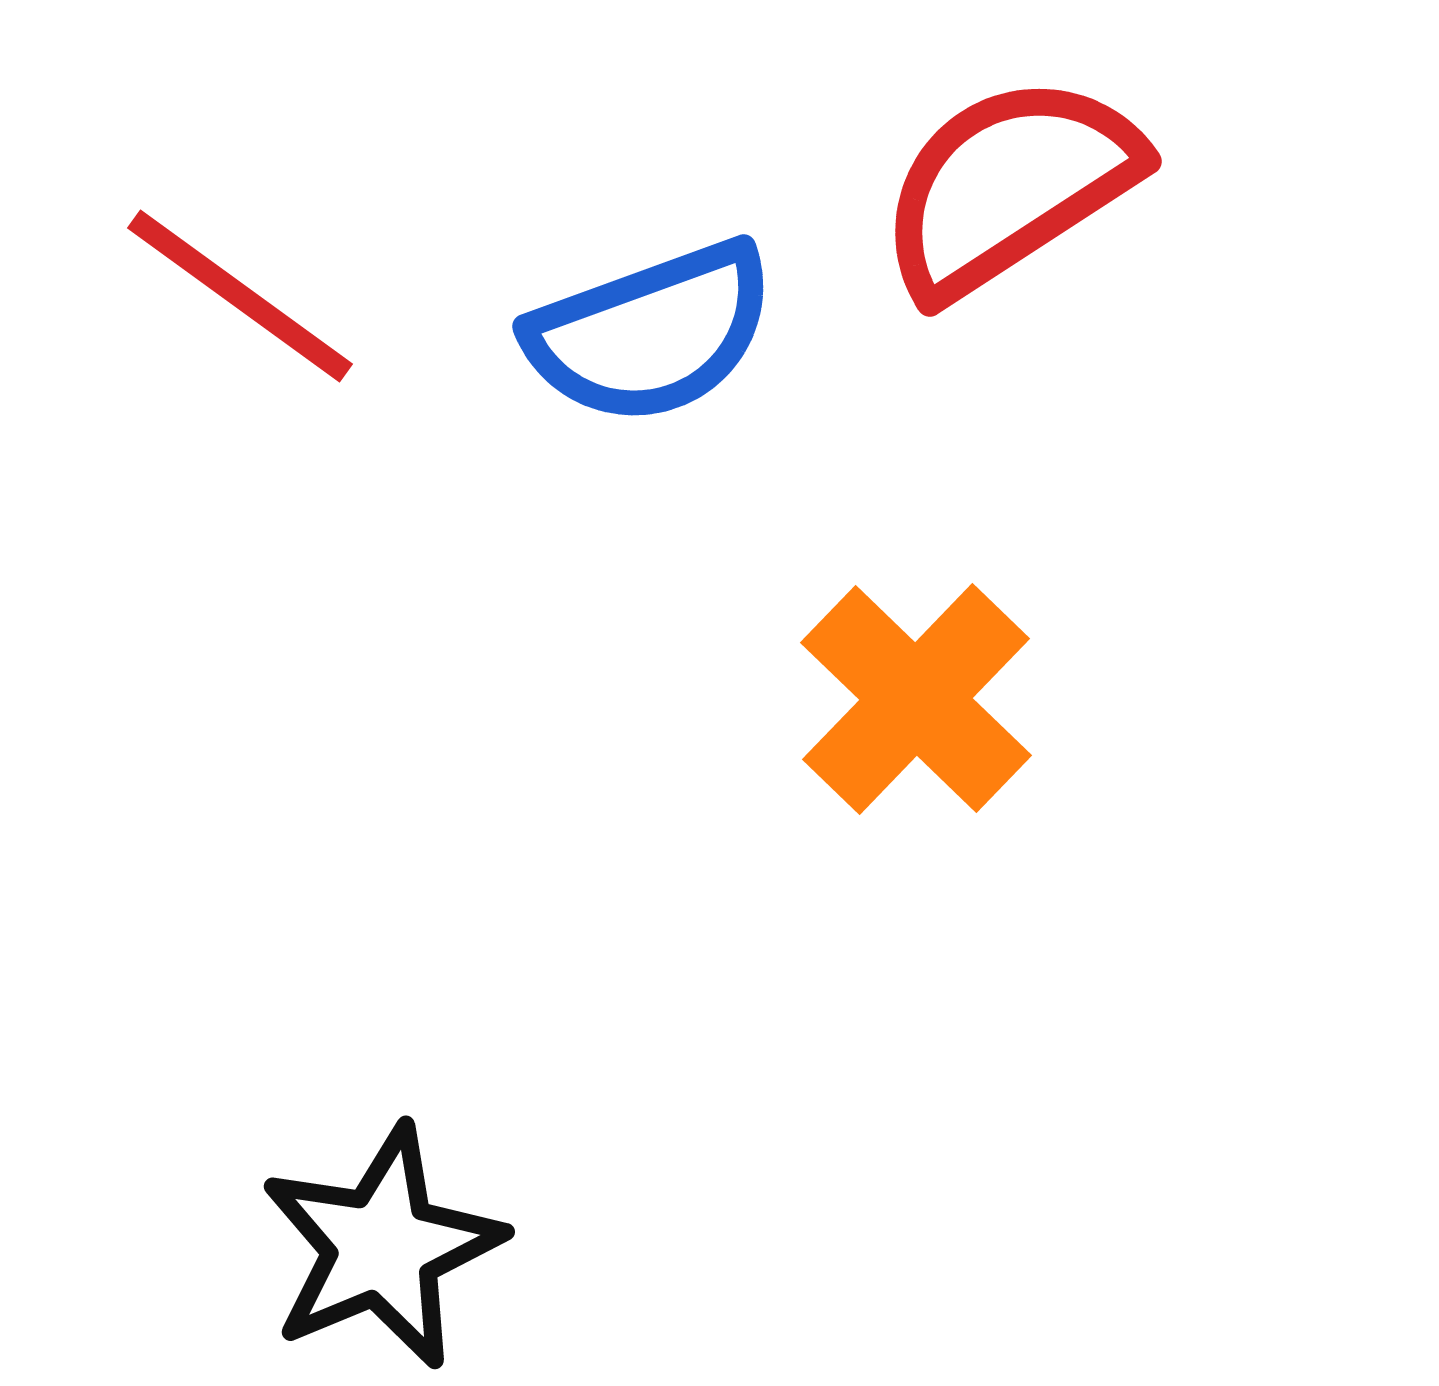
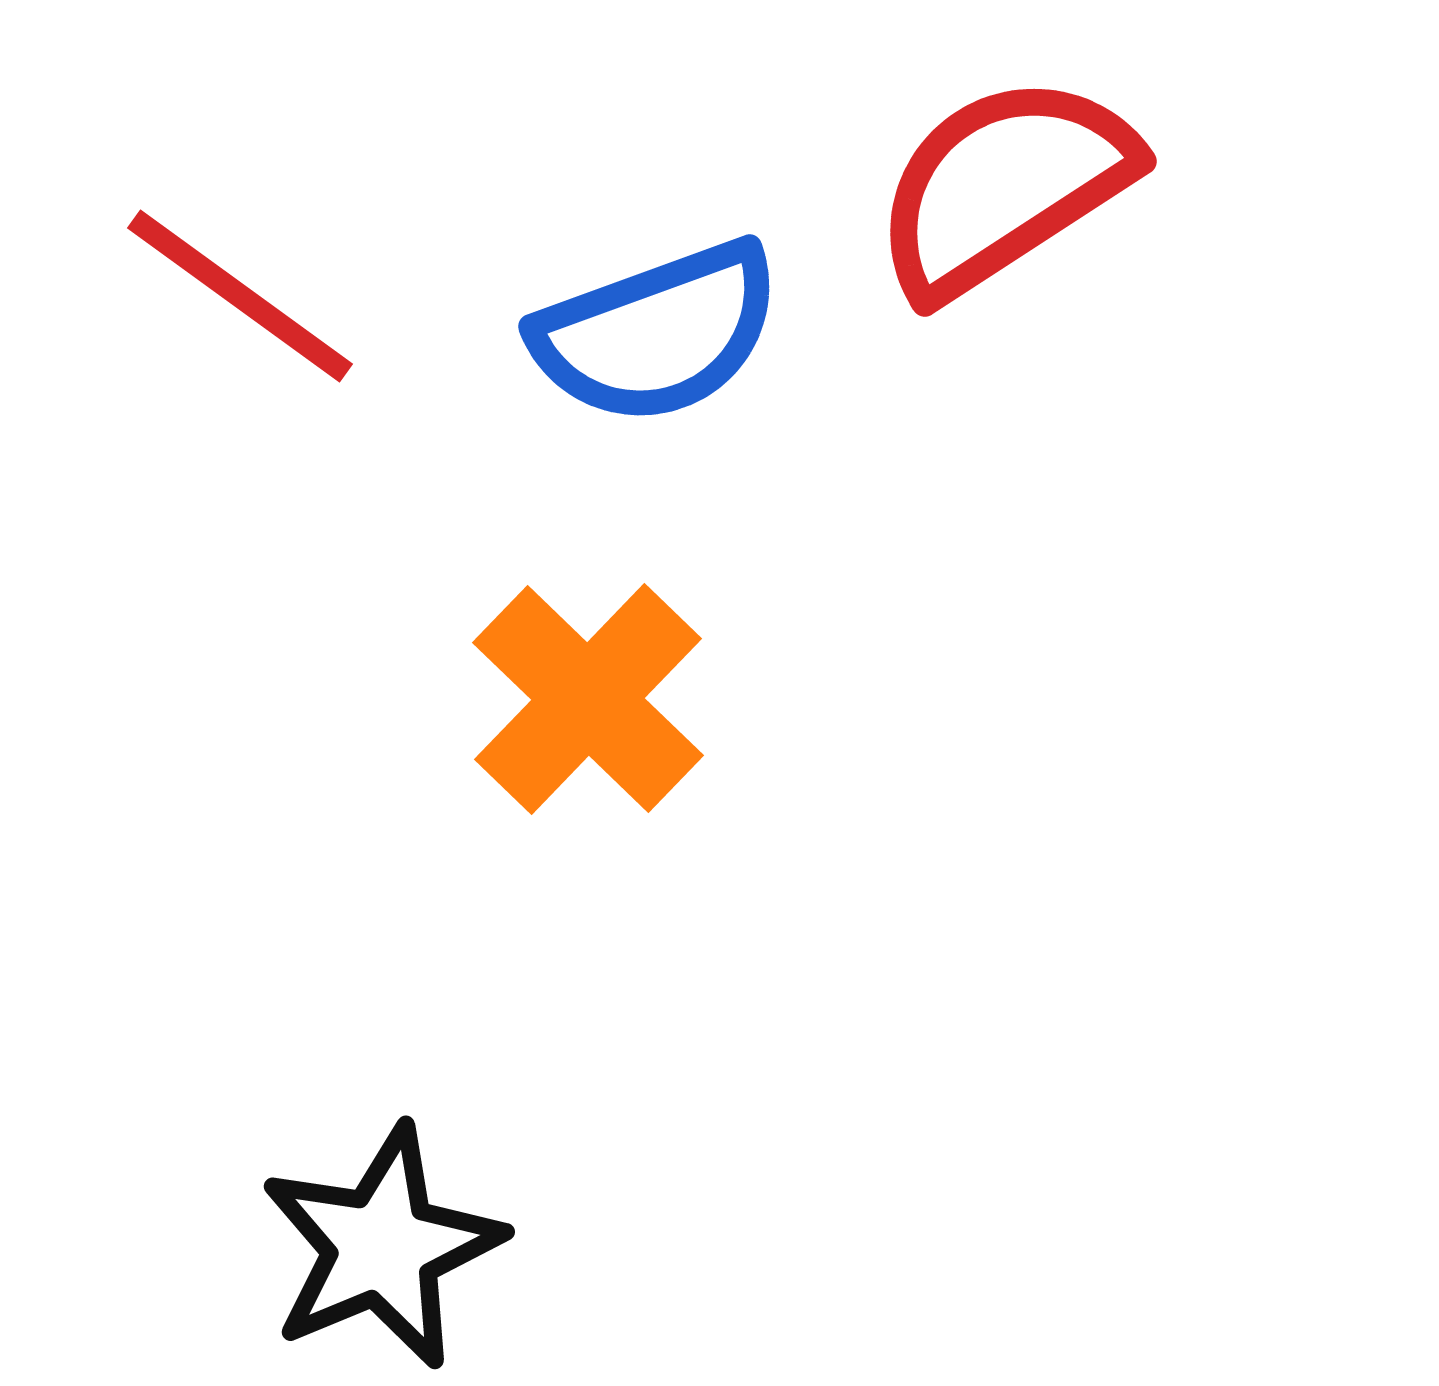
red semicircle: moved 5 px left
blue semicircle: moved 6 px right
orange cross: moved 328 px left
